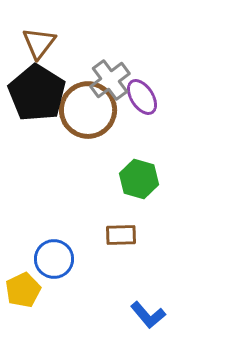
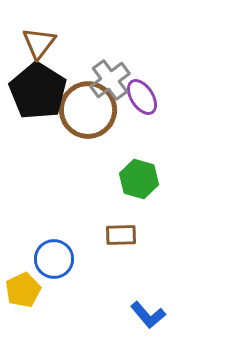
black pentagon: moved 1 px right, 2 px up
